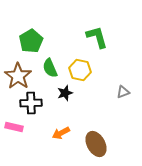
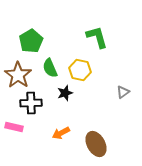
brown star: moved 1 px up
gray triangle: rotated 16 degrees counterclockwise
